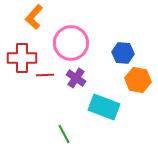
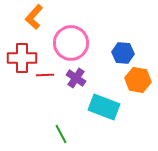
green line: moved 3 px left
